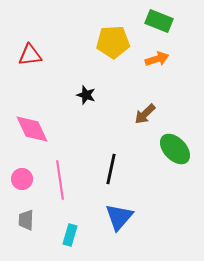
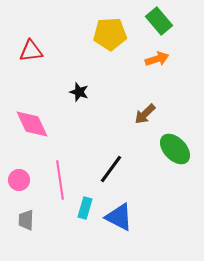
green rectangle: rotated 28 degrees clockwise
yellow pentagon: moved 3 px left, 8 px up
red triangle: moved 1 px right, 4 px up
black star: moved 7 px left, 3 px up
pink diamond: moved 5 px up
black line: rotated 24 degrees clockwise
pink circle: moved 3 px left, 1 px down
blue triangle: rotated 44 degrees counterclockwise
cyan rectangle: moved 15 px right, 27 px up
